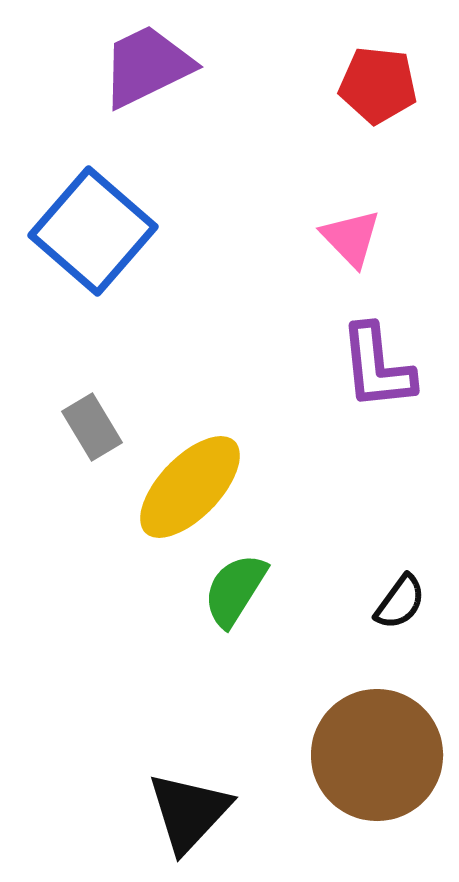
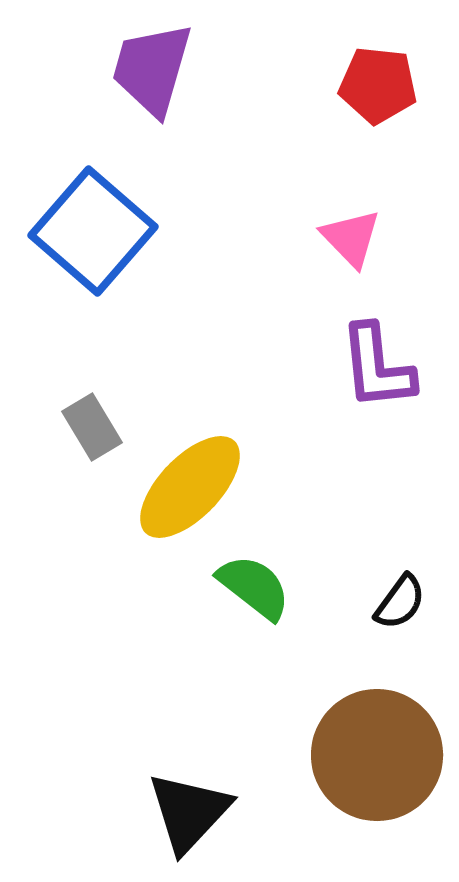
purple trapezoid: moved 5 px right, 3 px down; rotated 48 degrees counterclockwise
green semicircle: moved 19 px right, 3 px up; rotated 96 degrees clockwise
